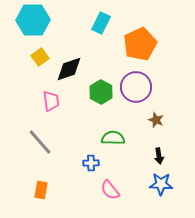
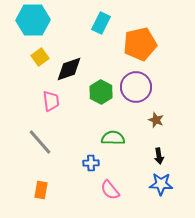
orange pentagon: rotated 12 degrees clockwise
